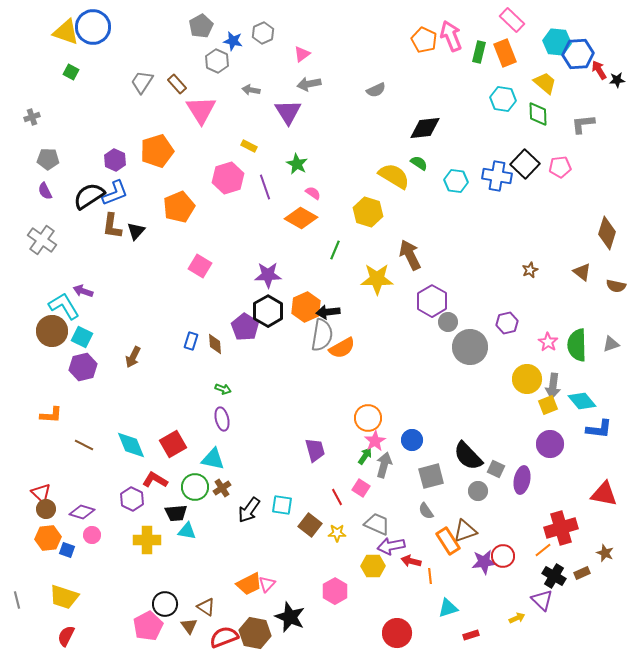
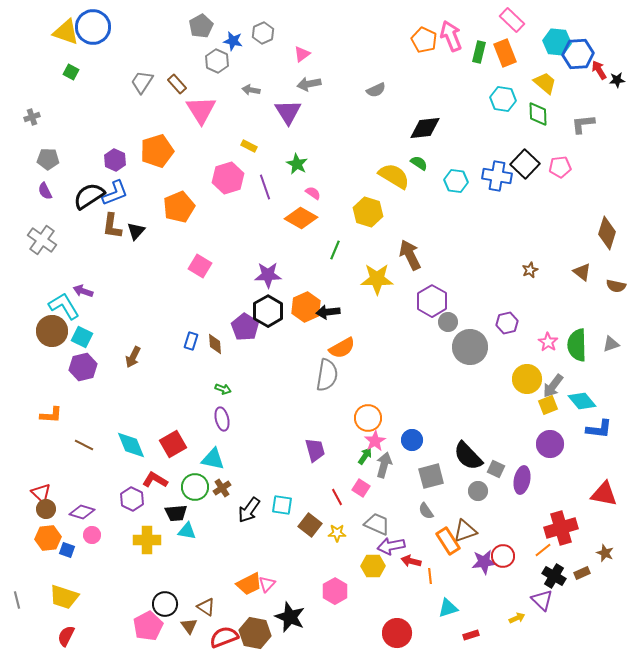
gray semicircle at (322, 335): moved 5 px right, 40 px down
gray arrow at (553, 386): rotated 30 degrees clockwise
